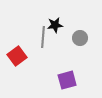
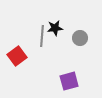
black star: moved 3 px down
gray line: moved 1 px left, 1 px up
purple square: moved 2 px right, 1 px down
